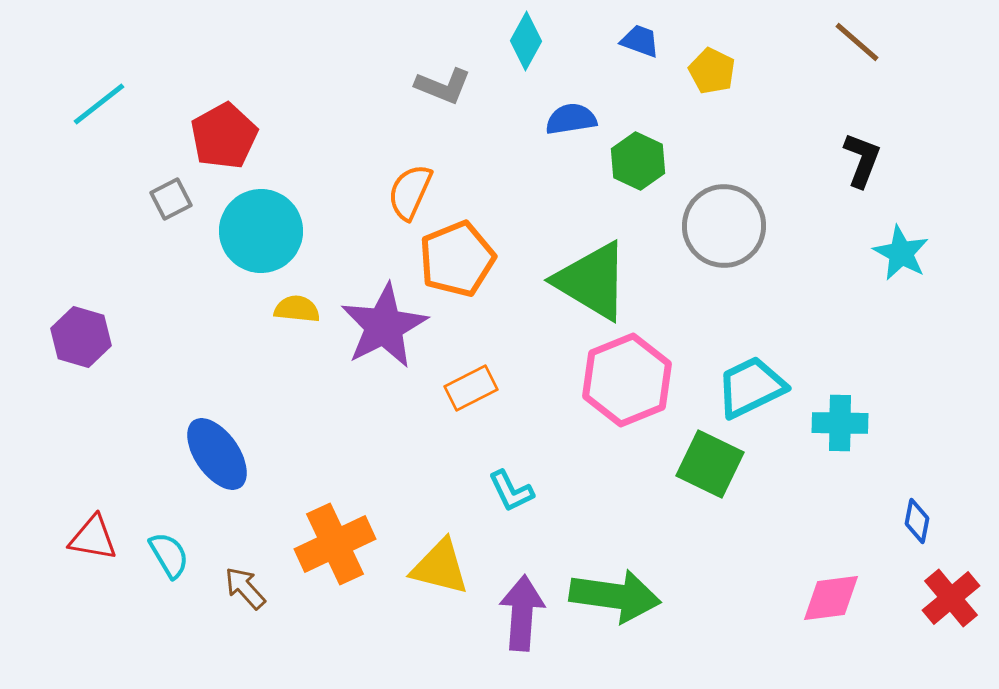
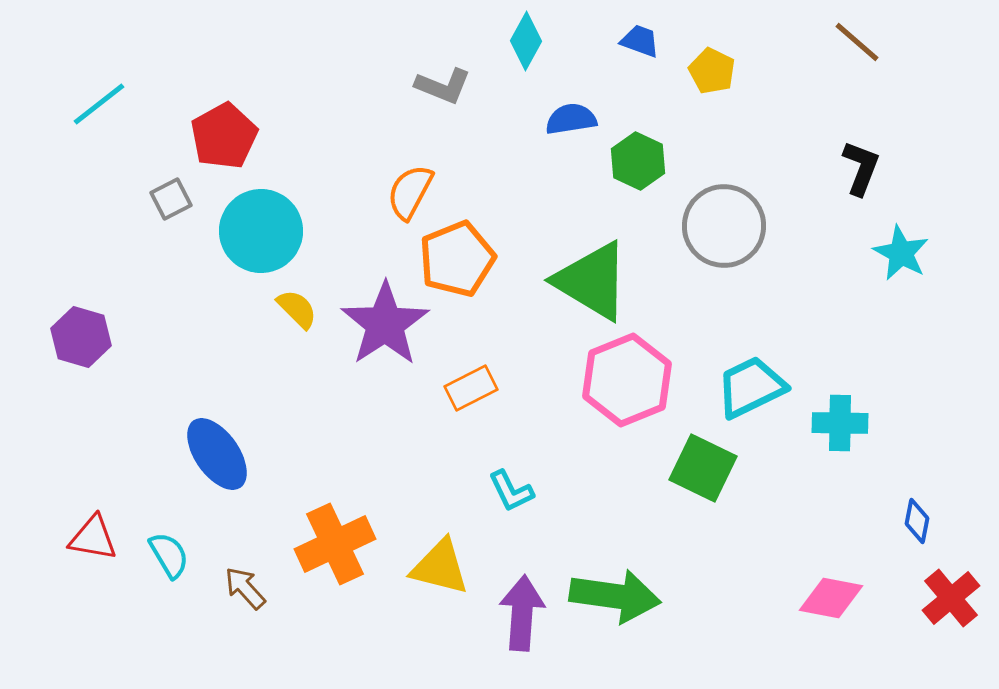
black L-shape: moved 1 px left, 8 px down
orange semicircle: rotated 4 degrees clockwise
yellow semicircle: rotated 39 degrees clockwise
purple star: moved 1 px right, 2 px up; rotated 6 degrees counterclockwise
green square: moved 7 px left, 4 px down
pink diamond: rotated 18 degrees clockwise
